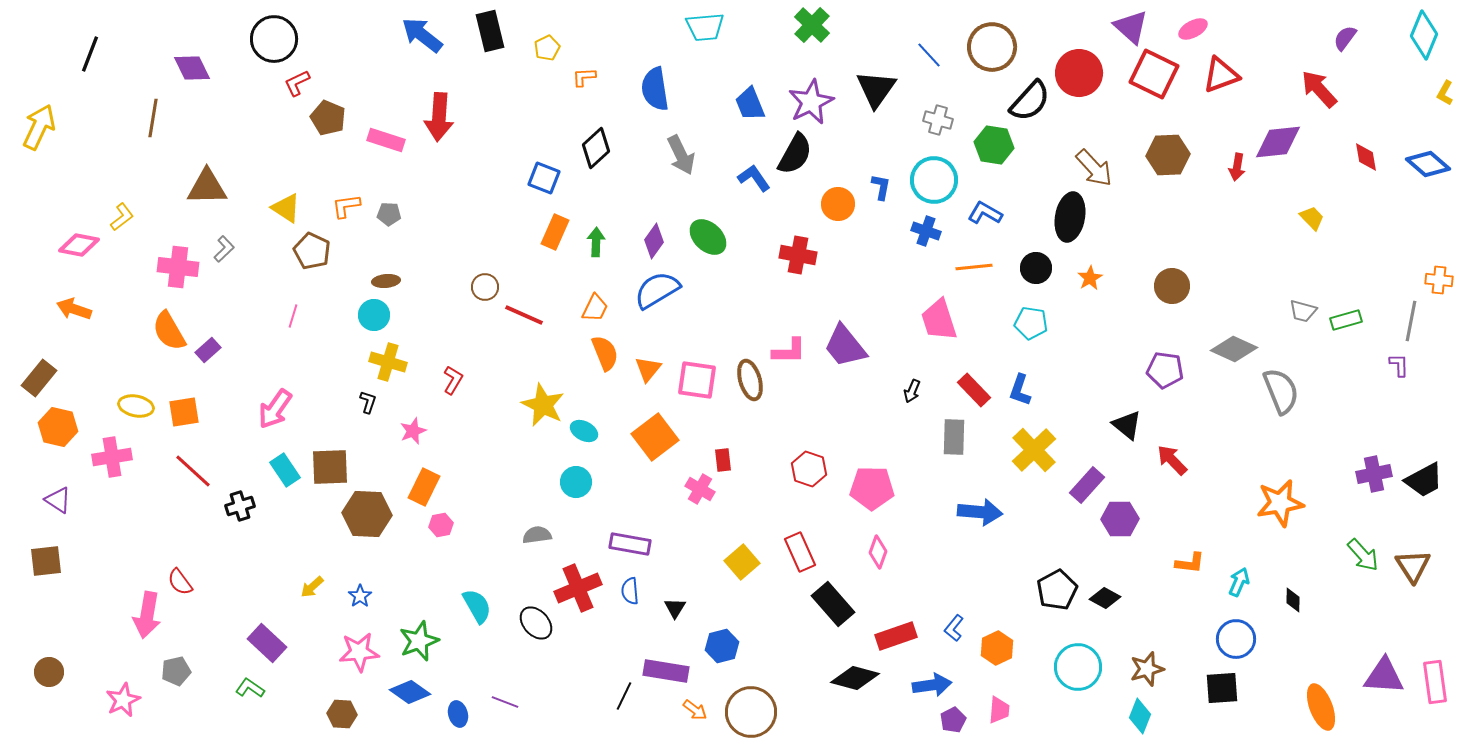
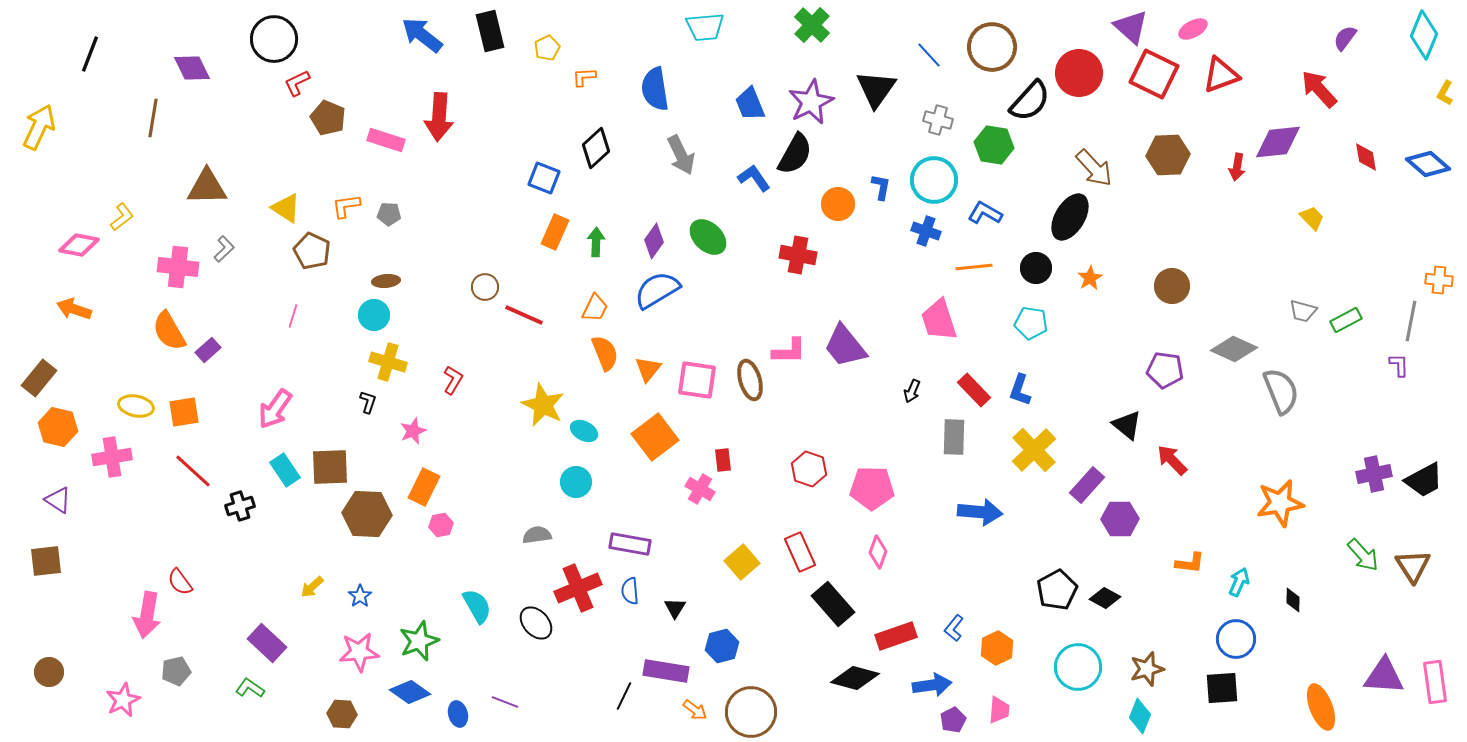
black ellipse at (1070, 217): rotated 21 degrees clockwise
green rectangle at (1346, 320): rotated 12 degrees counterclockwise
